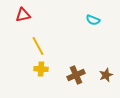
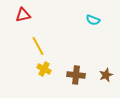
yellow cross: moved 3 px right; rotated 24 degrees clockwise
brown cross: rotated 30 degrees clockwise
